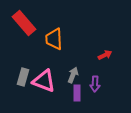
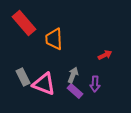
gray rectangle: rotated 42 degrees counterclockwise
pink triangle: moved 3 px down
purple rectangle: moved 2 px left, 2 px up; rotated 49 degrees counterclockwise
